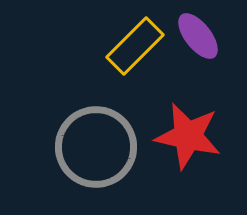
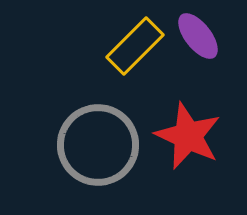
red star: rotated 12 degrees clockwise
gray circle: moved 2 px right, 2 px up
